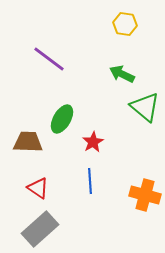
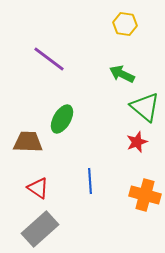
red star: moved 44 px right; rotated 10 degrees clockwise
